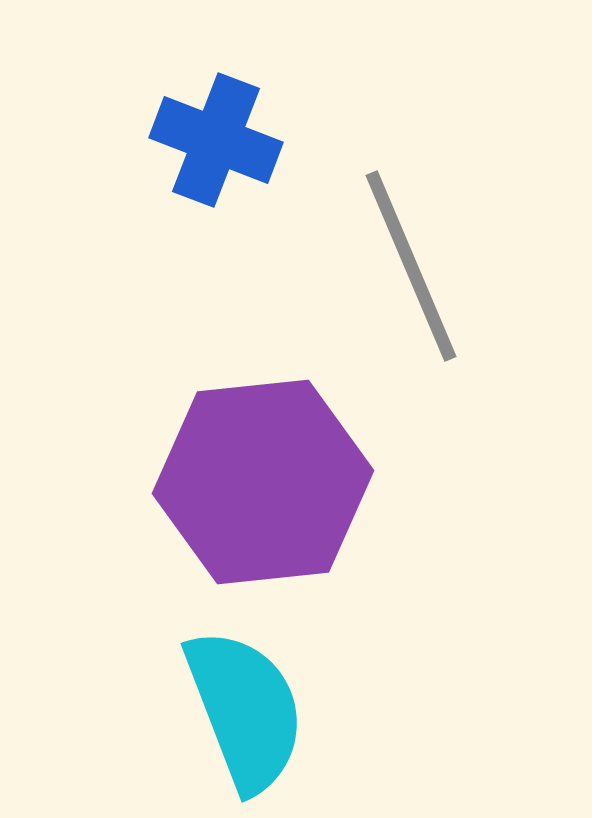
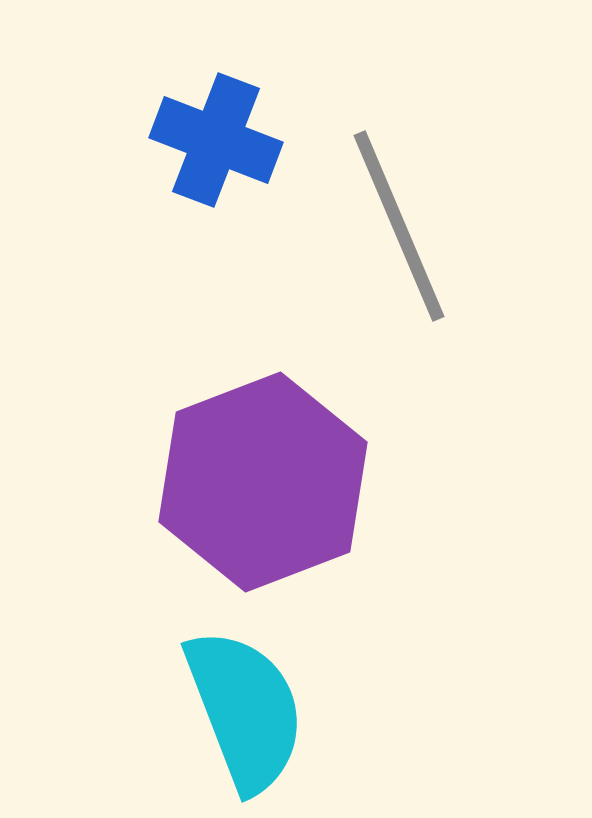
gray line: moved 12 px left, 40 px up
purple hexagon: rotated 15 degrees counterclockwise
